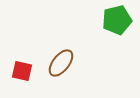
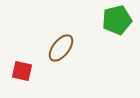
brown ellipse: moved 15 px up
